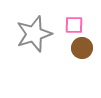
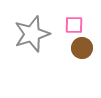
gray star: moved 2 px left
